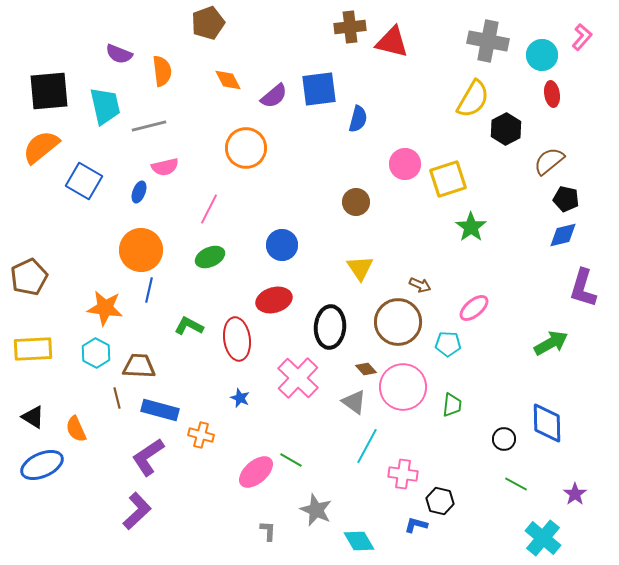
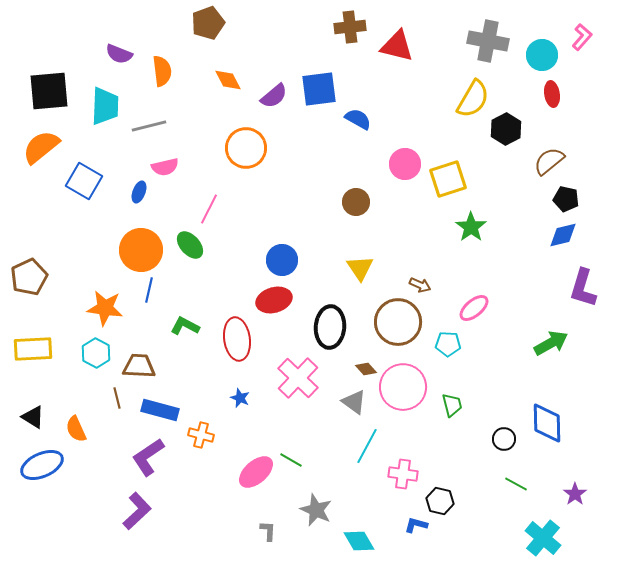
red triangle at (392, 42): moved 5 px right, 4 px down
cyan trapezoid at (105, 106): rotated 15 degrees clockwise
blue semicircle at (358, 119): rotated 76 degrees counterclockwise
blue circle at (282, 245): moved 15 px down
green ellipse at (210, 257): moved 20 px left, 12 px up; rotated 72 degrees clockwise
green L-shape at (189, 326): moved 4 px left
green trapezoid at (452, 405): rotated 20 degrees counterclockwise
